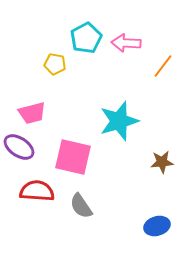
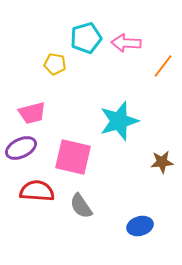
cyan pentagon: rotated 12 degrees clockwise
purple ellipse: moved 2 px right, 1 px down; rotated 60 degrees counterclockwise
blue ellipse: moved 17 px left
